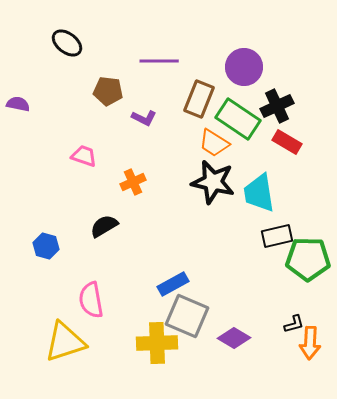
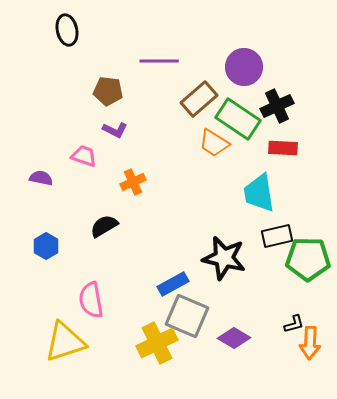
black ellipse: moved 13 px up; rotated 40 degrees clockwise
brown rectangle: rotated 27 degrees clockwise
purple semicircle: moved 23 px right, 74 px down
purple L-shape: moved 29 px left, 12 px down
red rectangle: moved 4 px left, 6 px down; rotated 28 degrees counterclockwise
black star: moved 11 px right, 76 px down
blue hexagon: rotated 15 degrees clockwise
yellow cross: rotated 24 degrees counterclockwise
